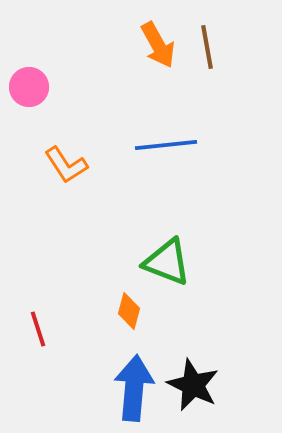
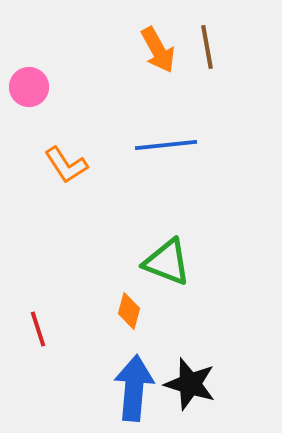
orange arrow: moved 5 px down
black star: moved 3 px left, 1 px up; rotated 8 degrees counterclockwise
